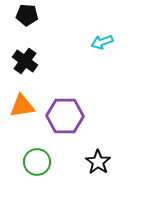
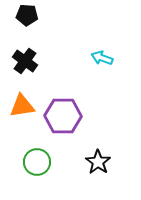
cyan arrow: moved 16 px down; rotated 40 degrees clockwise
purple hexagon: moved 2 px left
